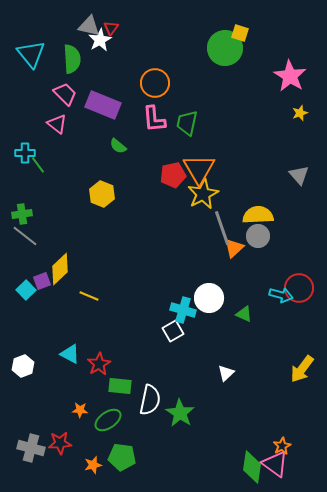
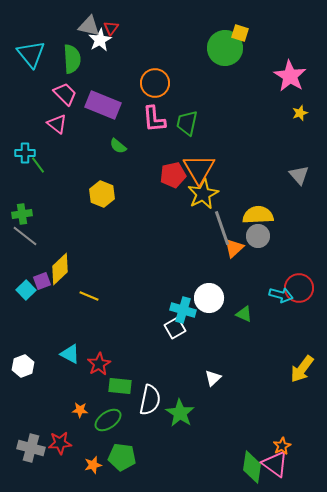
white square at (173, 331): moved 2 px right, 3 px up
white triangle at (226, 373): moved 13 px left, 5 px down
